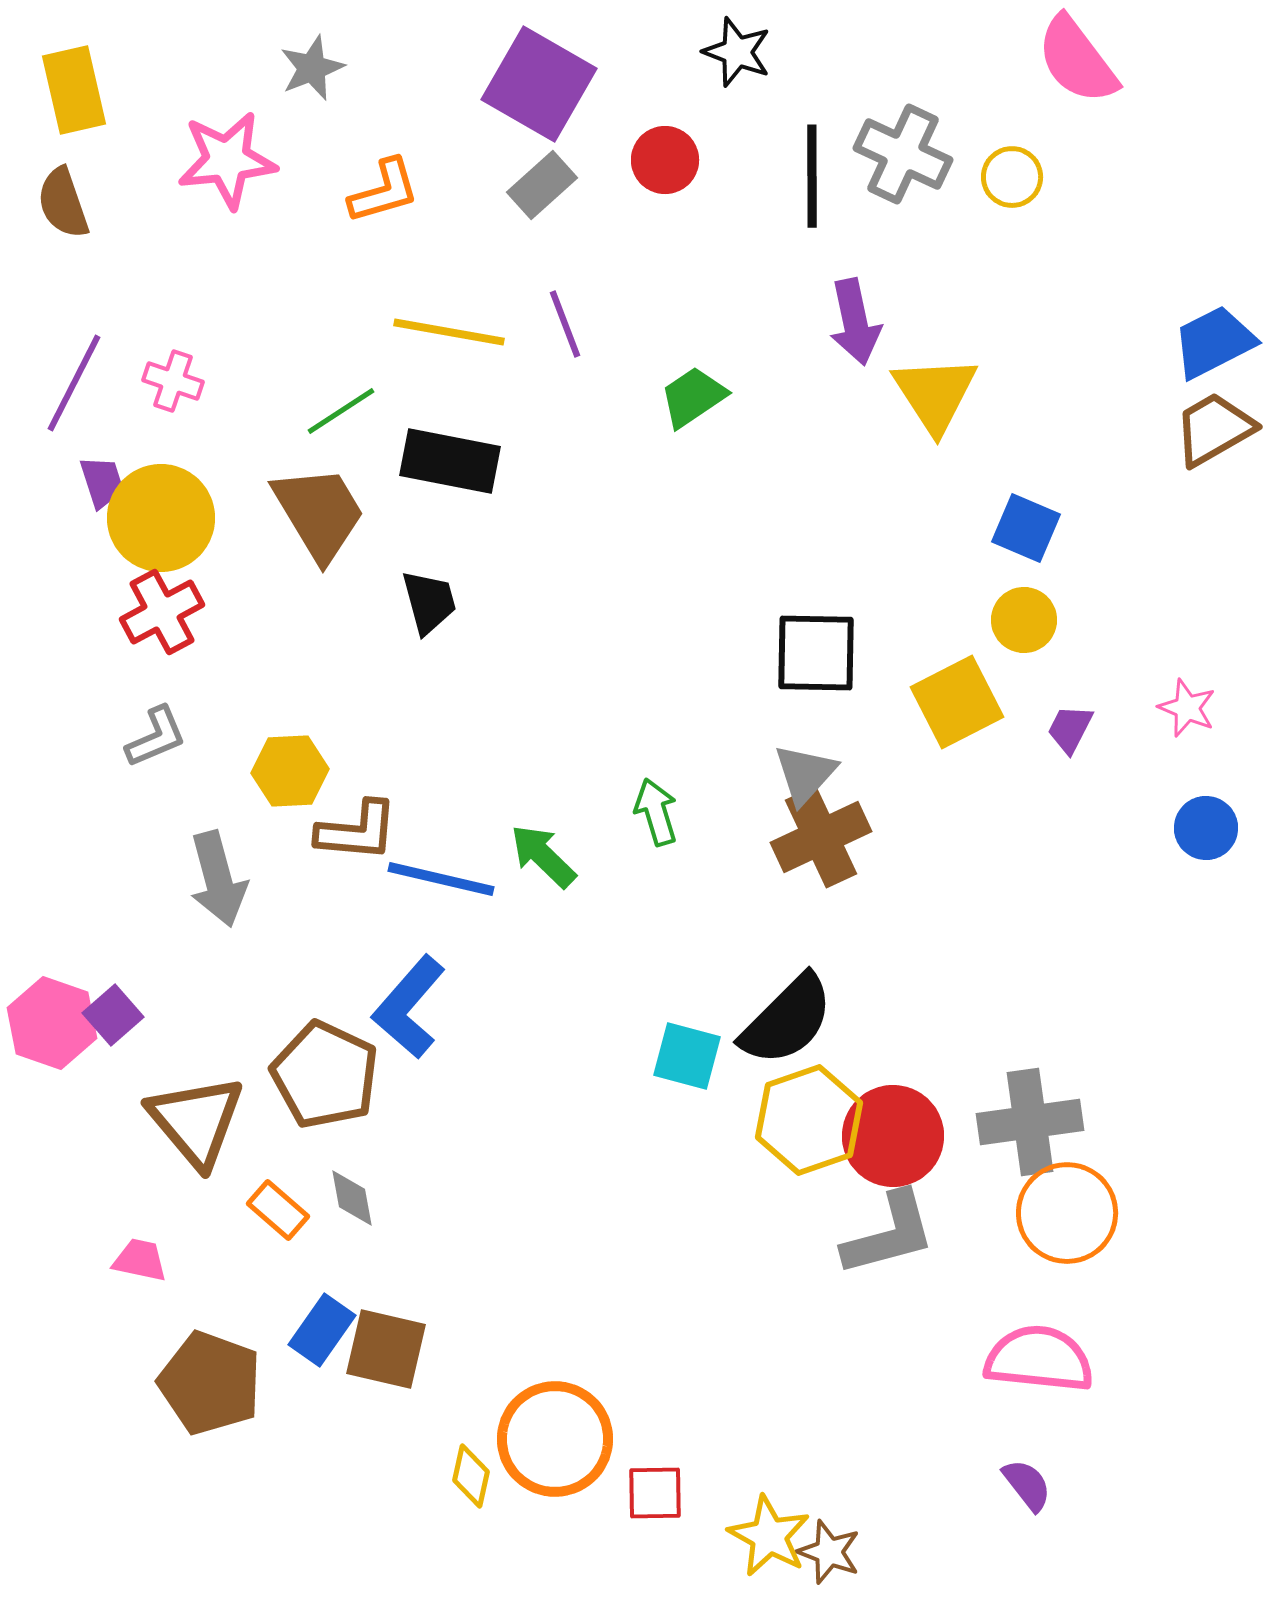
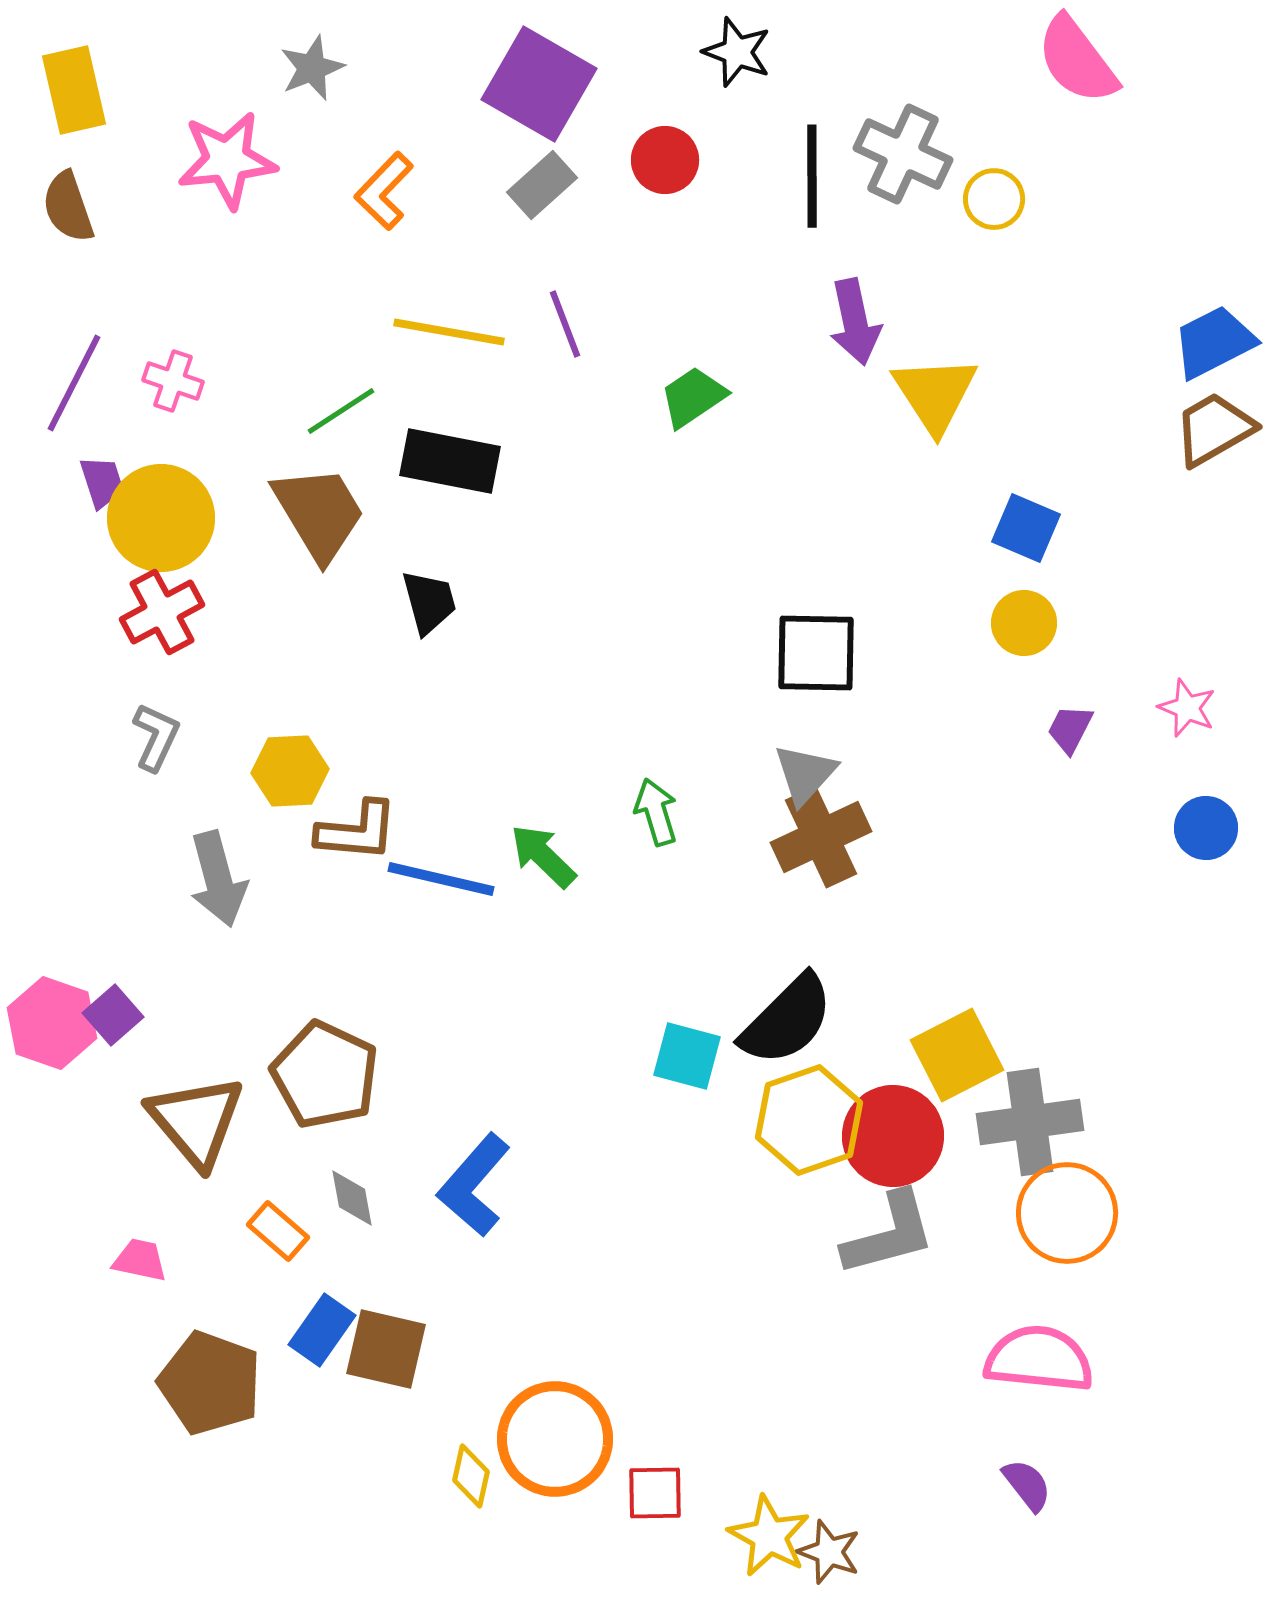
yellow circle at (1012, 177): moved 18 px left, 22 px down
orange L-shape at (384, 191): rotated 150 degrees clockwise
brown semicircle at (63, 203): moved 5 px right, 4 px down
yellow circle at (1024, 620): moved 3 px down
yellow square at (957, 702): moved 353 px down
gray L-shape at (156, 737): rotated 42 degrees counterclockwise
blue L-shape at (409, 1007): moved 65 px right, 178 px down
orange rectangle at (278, 1210): moved 21 px down
